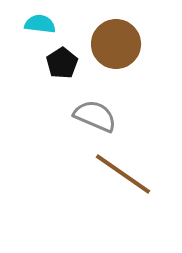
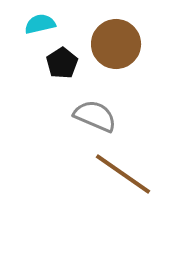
cyan semicircle: rotated 20 degrees counterclockwise
